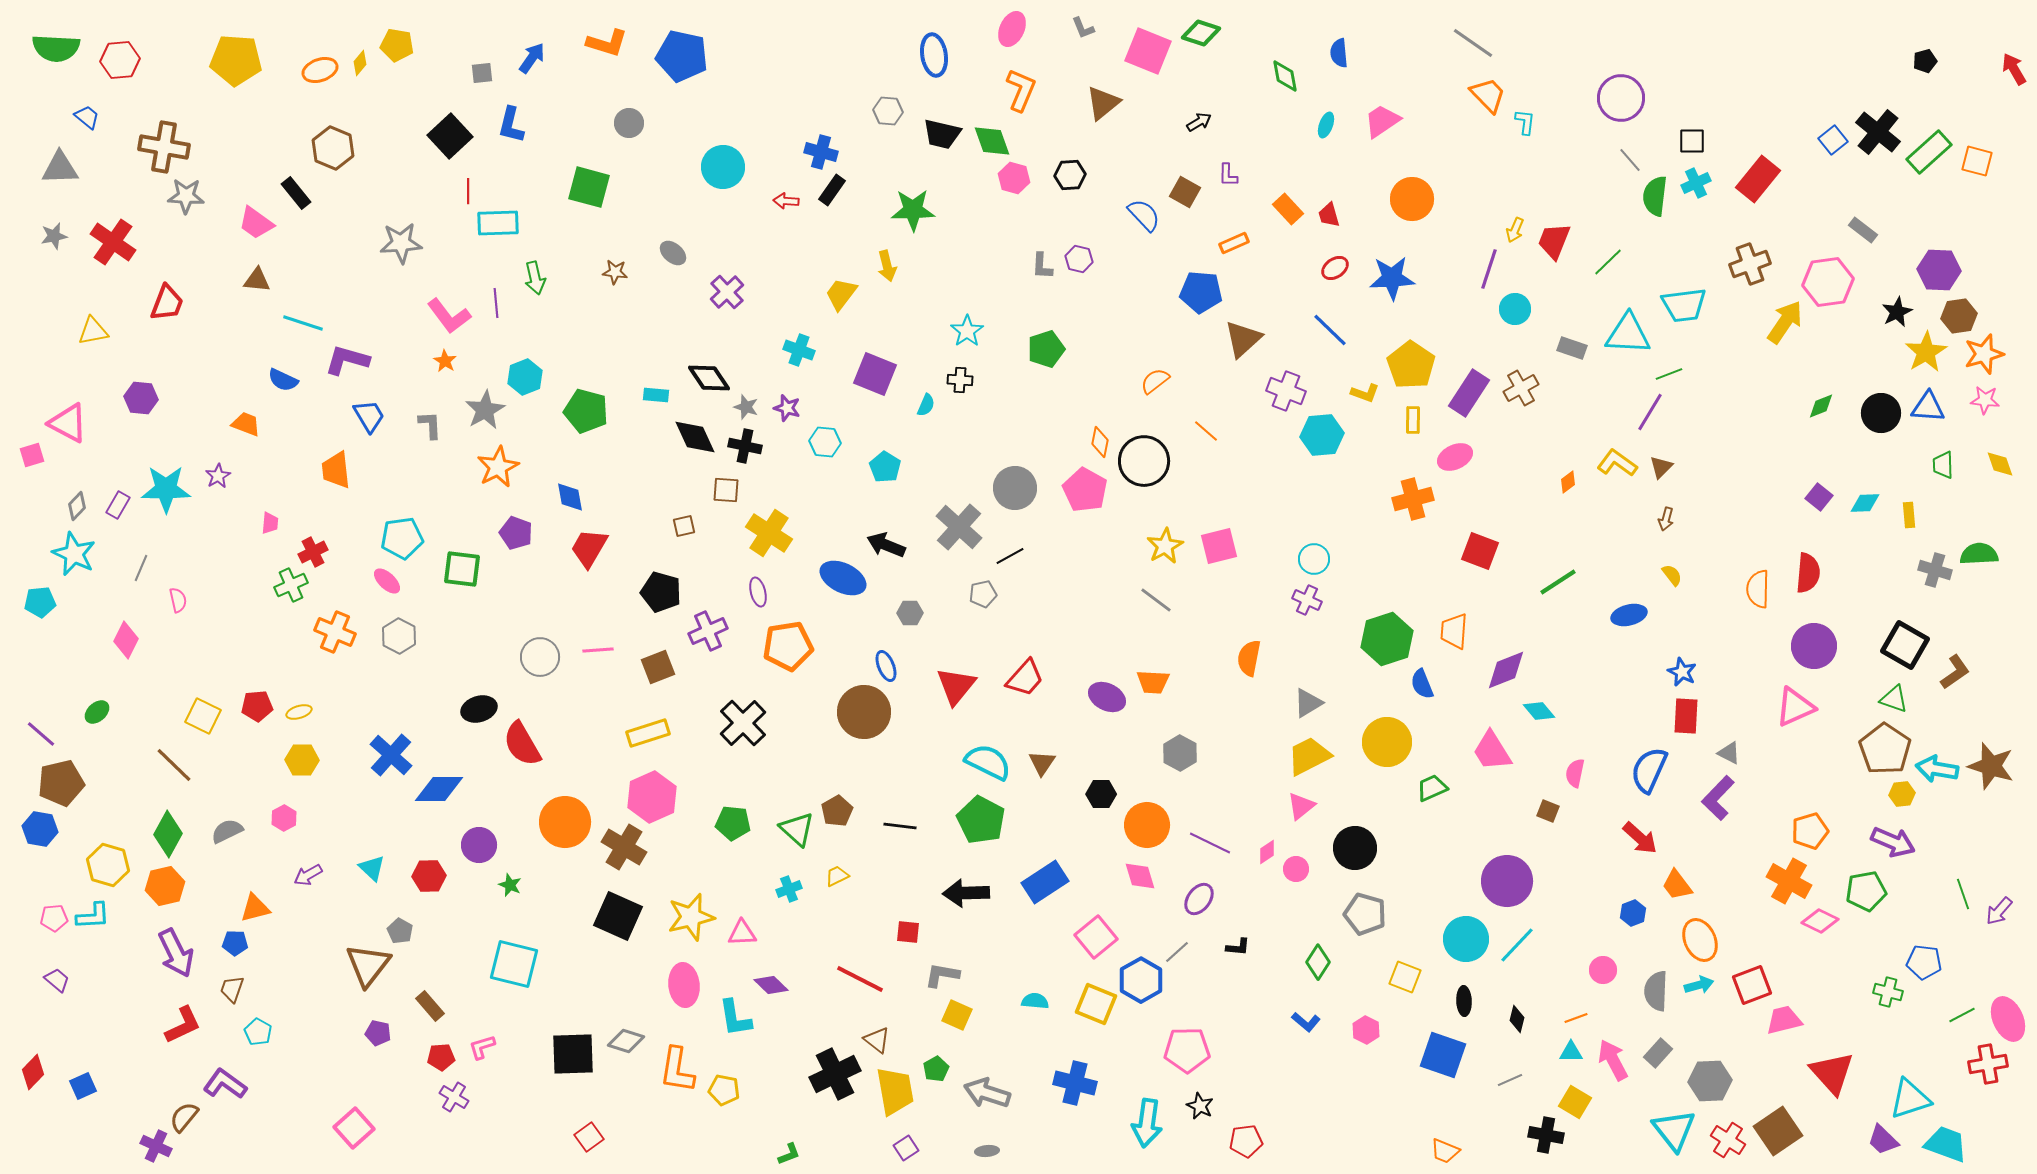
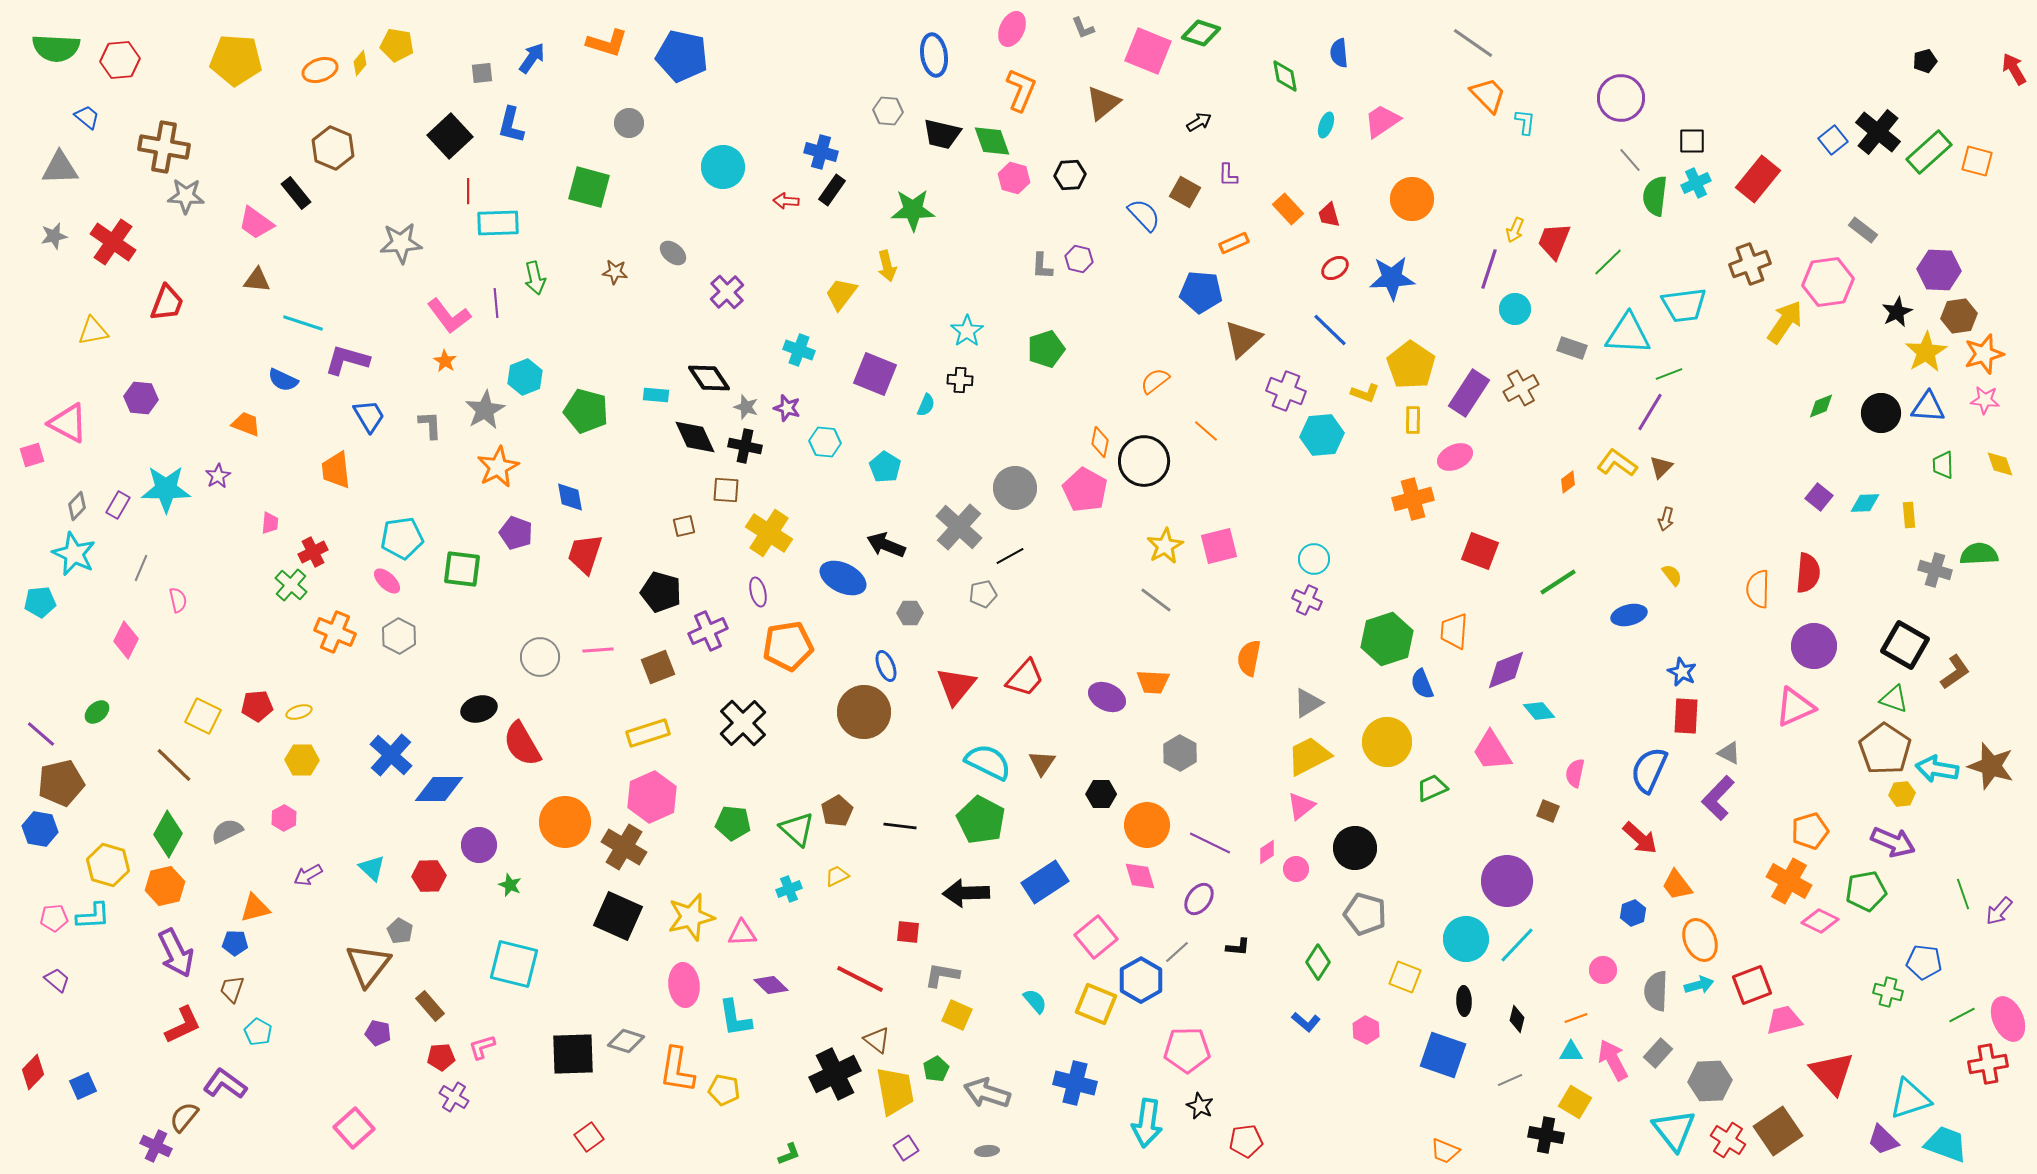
red trapezoid at (589, 548): moved 4 px left, 6 px down; rotated 12 degrees counterclockwise
green cross at (291, 585): rotated 24 degrees counterclockwise
cyan semicircle at (1035, 1001): rotated 44 degrees clockwise
